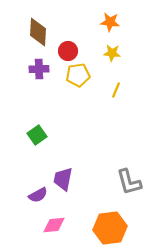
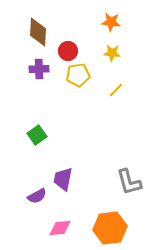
orange star: moved 1 px right
yellow line: rotated 21 degrees clockwise
purple semicircle: moved 1 px left, 1 px down
pink diamond: moved 6 px right, 3 px down
